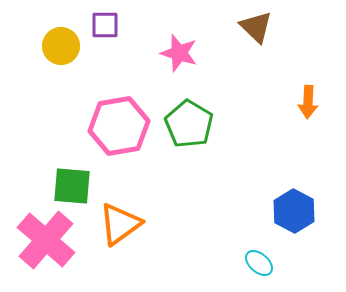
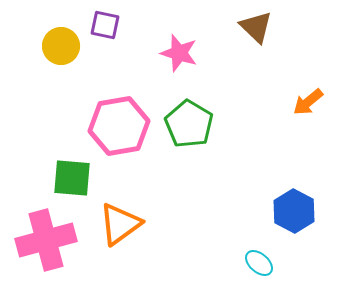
purple square: rotated 12 degrees clockwise
orange arrow: rotated 48 degrees clockwise
green square: moved 8 px up
pink cross: rotated 34 degrees clockwise
